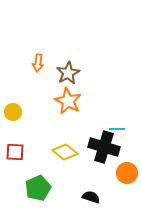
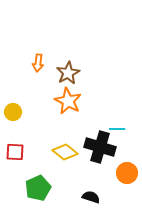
black cross: moved 4 px left
